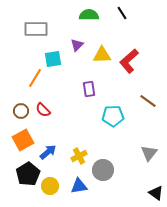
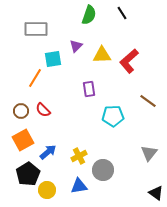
green semicircle: rotated 108 degrees clockwise
purple triangle: moved 1 px left, 1 px down
yellow circle: moved 3 px left, 4 px down
